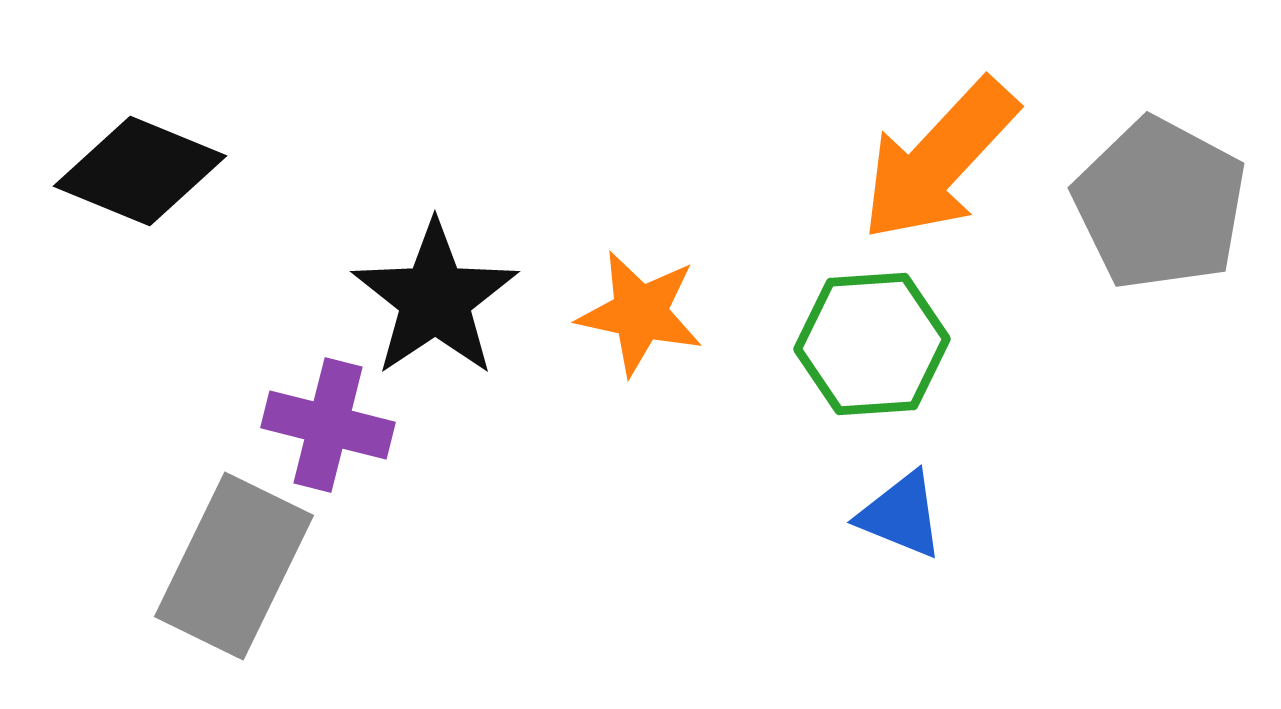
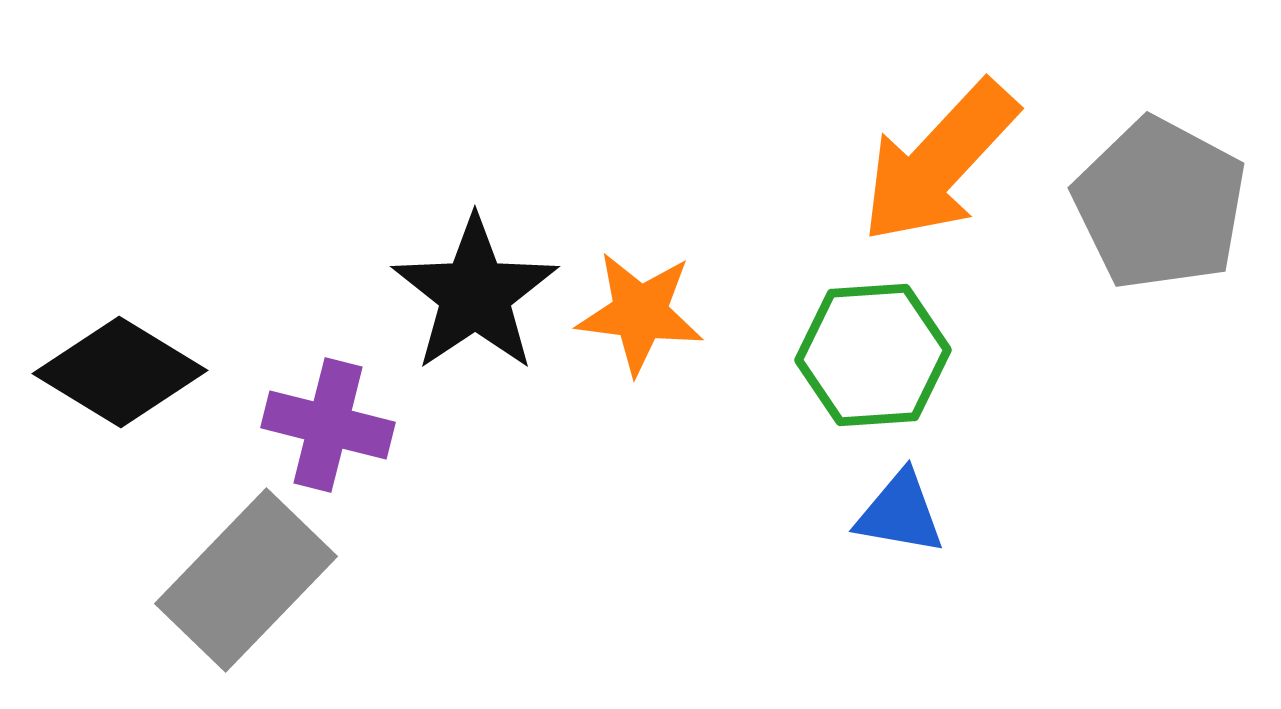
orange arrow: moved 2 px down
black diamond: moved 20 px left, 201 px down; rotated 9 degrees clockwise
black star: moved 40 px right, 5 px up
orange star: rotated 5 degrees counterclockwise
green hexagon: moved 1 px right, 11 px down
blue triangle: moved 1 px left, 2 px up; rotated 12 degrees counterclockwise
gray rectangle: moved 12 px right, 14 px down; rotated 18 degrees clockwise
